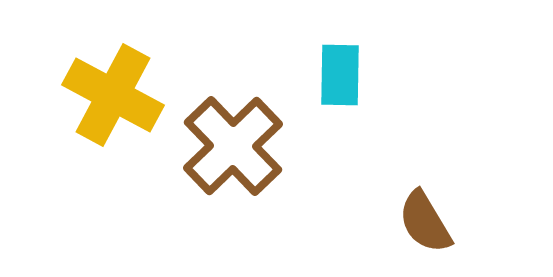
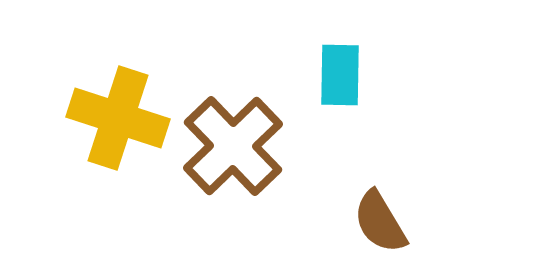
yellow cross: moved 5 px right, 23 px down; rotated 10 degrees counterclockwise
brown semicircle: moved 45 px left
